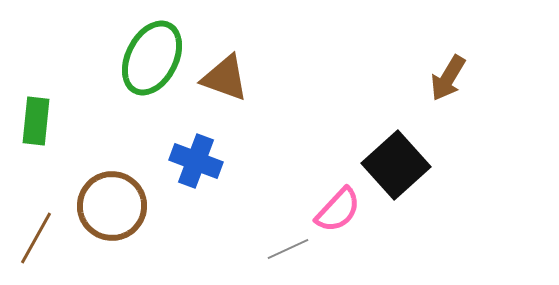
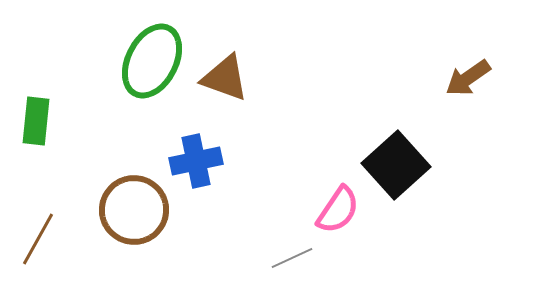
green ellipse: moved 3 px down
brown arrow: moved 20 px right; rotated 24 degrees clockwise
blue cross: rotated 33 degrees counterclockwise
brown circle: moved 22 px right, 4 px down
pink semicircle: rotated 9 degrees counterclockwise
brown line: moved 2 px right, 1 px down
gray line: moved 4 px right, 9 px down
